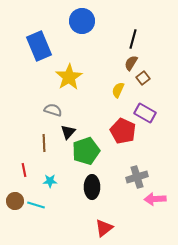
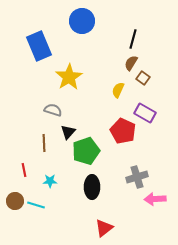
brown square: rotated 16 degrees counterclockwise
